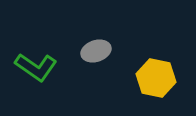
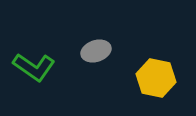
green L-shape: moved 2 px left
